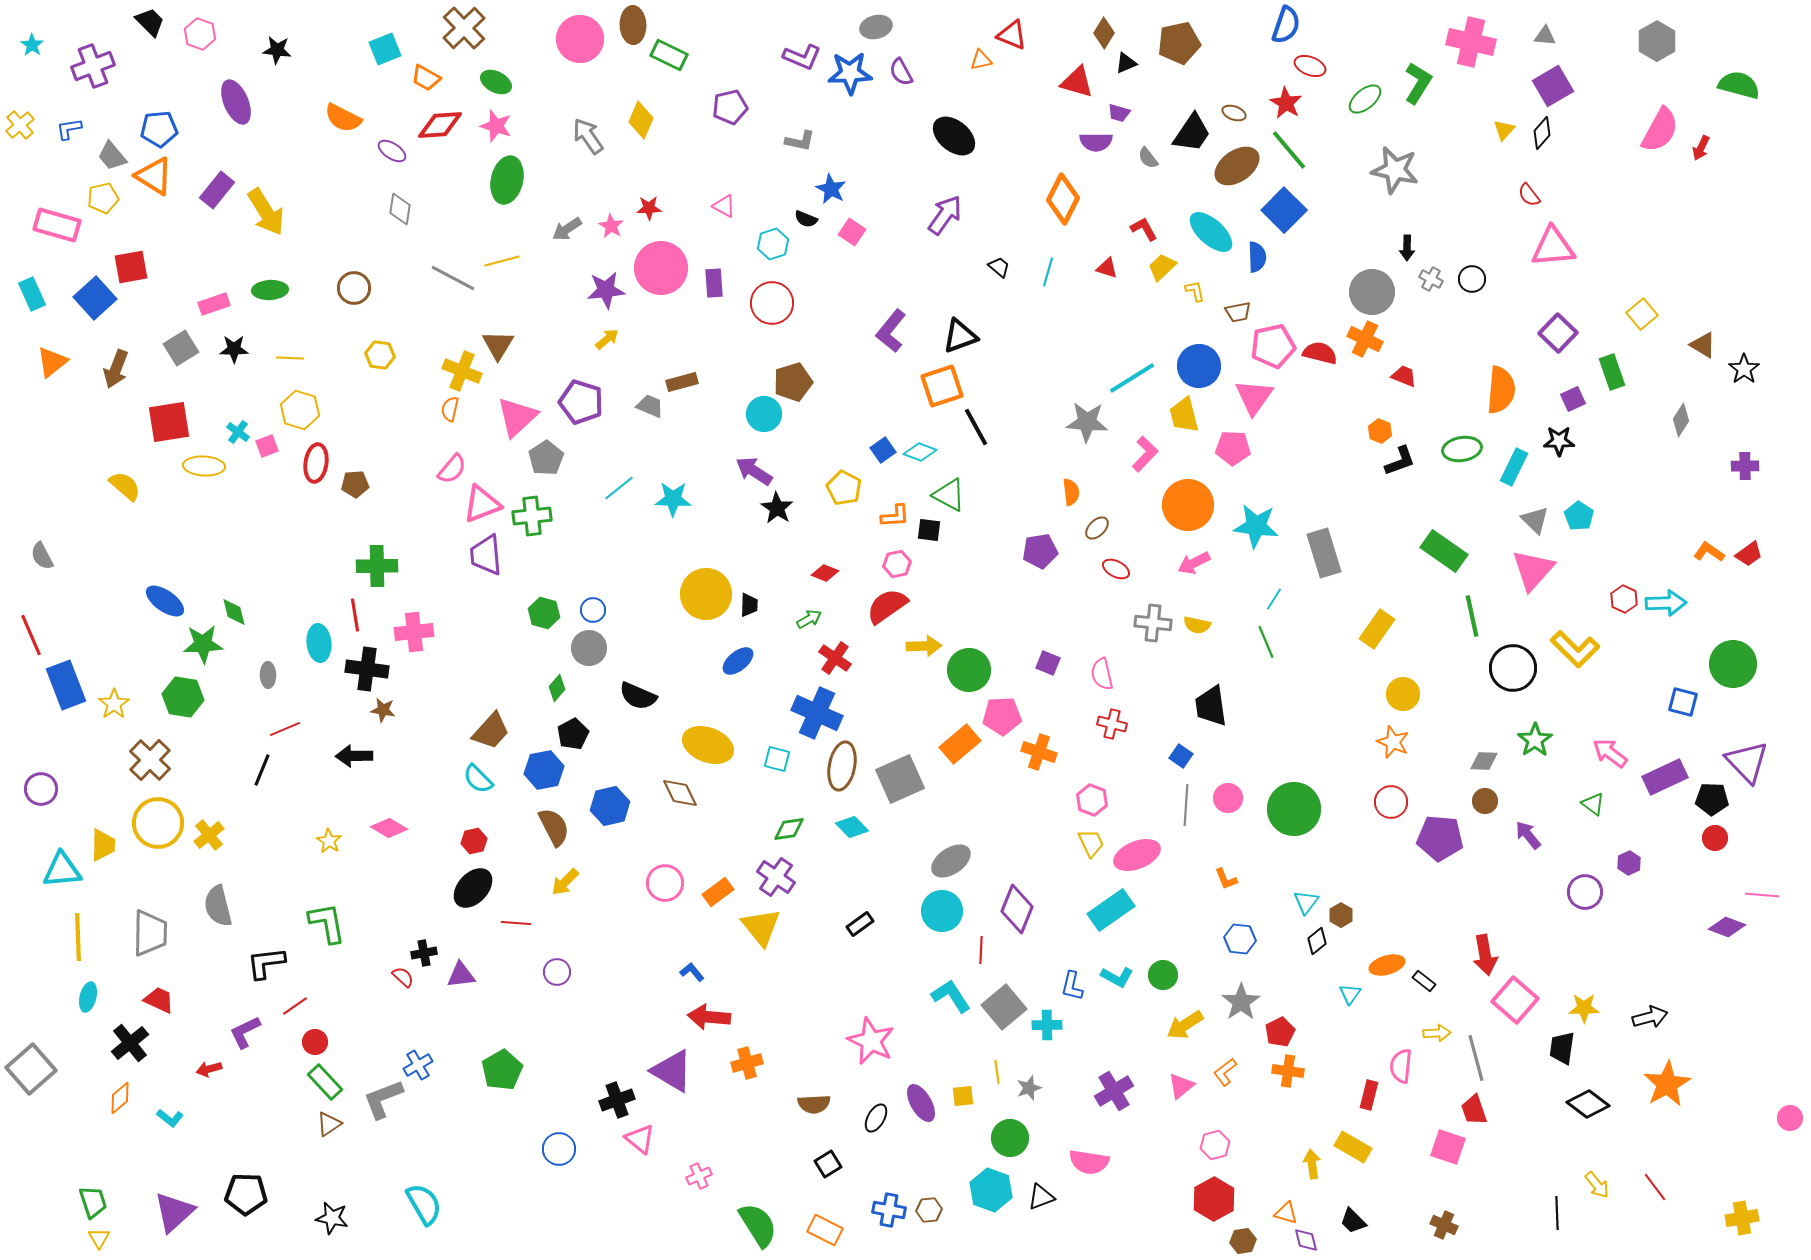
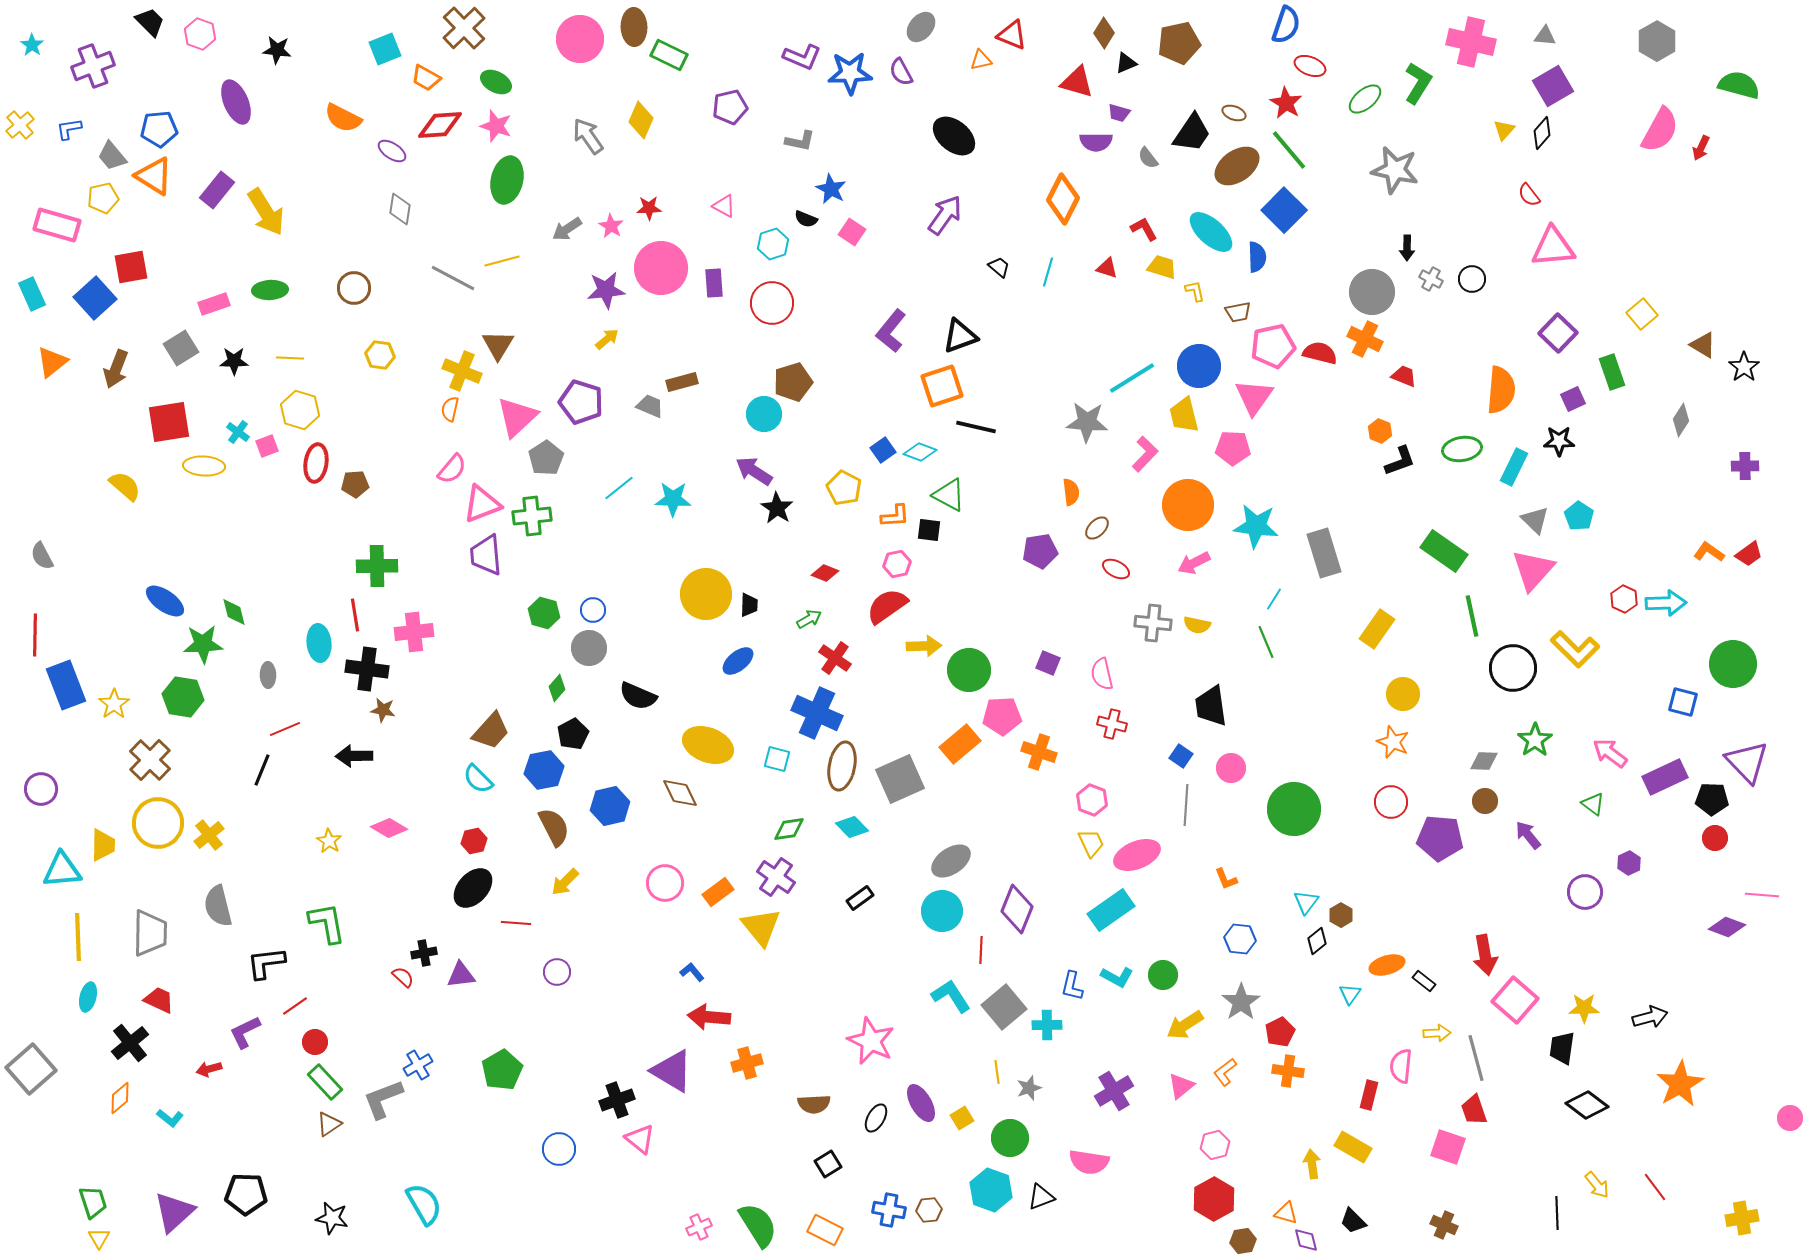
brown ellipse at (633, 25): moved 1 px right, 2 px down
gray ellipse at (876, 27): moved 45 px right; rotated 36 degrees counterclockwise
yellow trapezoid at (1162, 267): rotated 60 degrees clockwise
black star at (234, 349): moved 12 px down
black star at (1744, 369): moved 2 px up
black line at (976, 427): rotated 48 degrees counterclockwise
red line at (31, 635): moved 4 px right; rotated 24 degrees clockwise
pink circle at (1228, 798): moved 3 px right, 30 px up
black rectangle at (860, 924): moved 26 px up
orange star at (1667, 1084): moved 13 px right
yellow square at (963, 1096): moved 1 px left, 22 px down; rotated 25 degrees counterclockwise
black diamond at (1588, 1104): moved 1 px left, 1 px down
pink cross at (699, 1176): moved 51 px down
